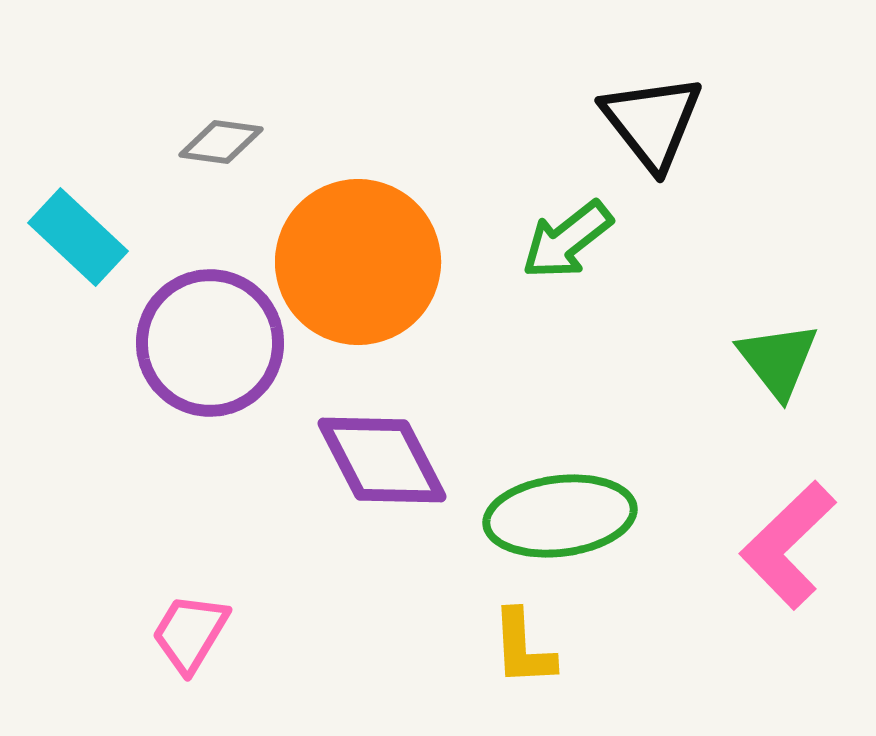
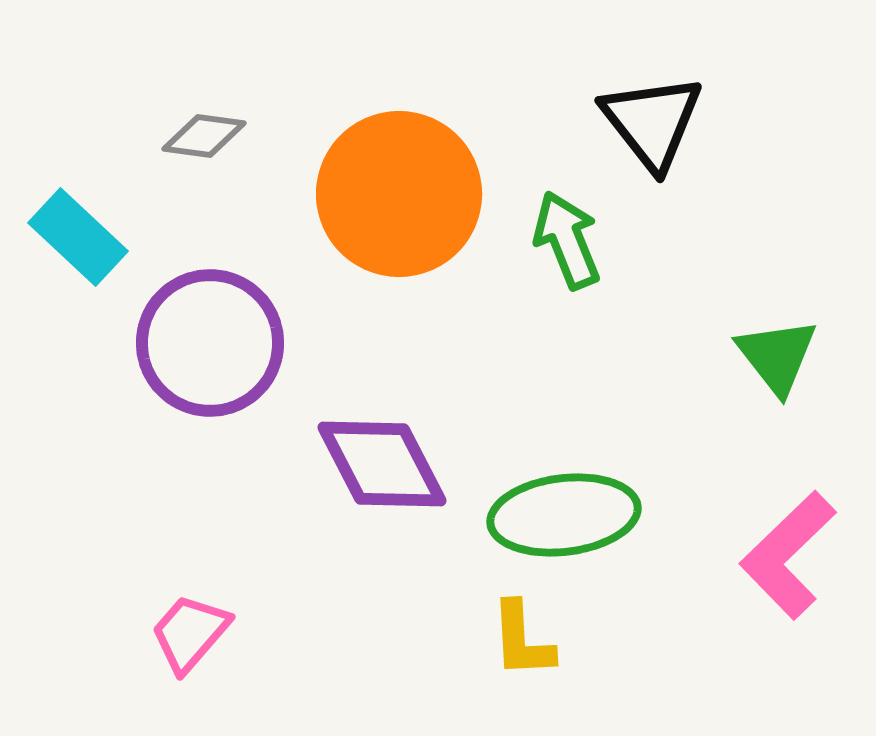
gray diamond: moved 17 px left, 6 px up
green arrow: rotated 106 degrees clockwise
orange circle: moved 41 px right, 68 px up
green triangle: moved 1 px left, 4 px up
purple diamond: moved 4 px down
green ellipse: moved 4 px right, 1 px up
pink L-shape: moved 10 px down
pink trapezoid: rotated 10 degrees clockwise
yellow L-shape: moved 1 px left, 8 px up
